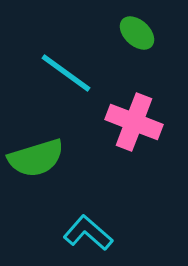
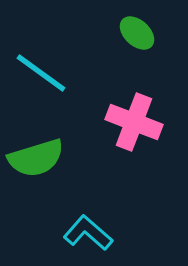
cyan line: moved 25 px left
